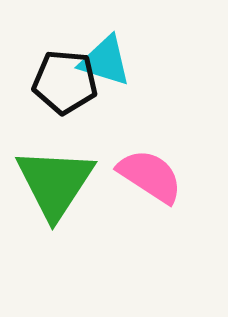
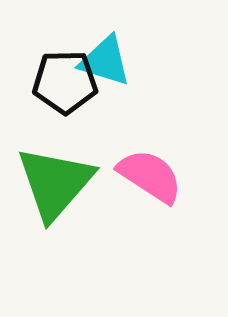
black pentagon: rotated 6 degrees counterclockwise
green triangle: rotated 8 degrees clockwise
